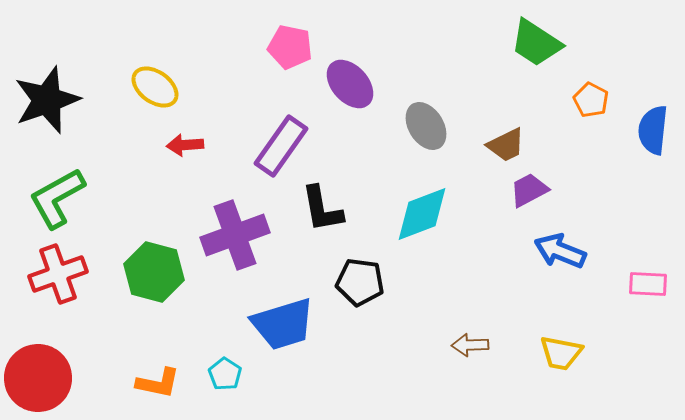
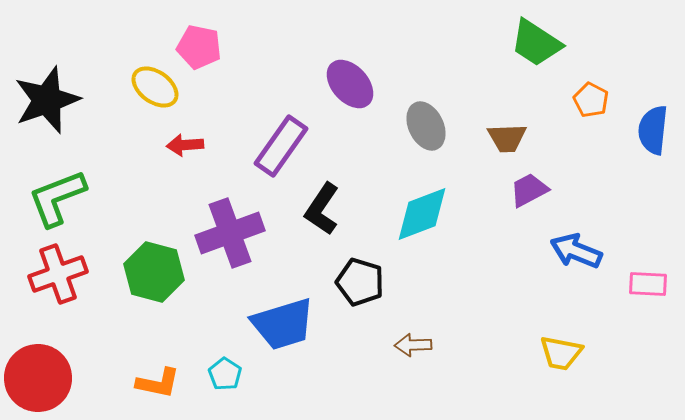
pink pentagon: moved 91 px left
gray ellipse: rotated 6 degrees clockwise
brown trapezoid: moved 1 px right, 7 px up; rotated 24 degrees clockwise
green L-shape: rotated 8 degrees clockwise
black L-shape: rotated 44 degrees clockwise
purple cross: moved 5 px left, 2 px up
blue arrow: moved 16 px right
black pentagon: rotated 9 degrees clockwise
brown arrow: moved 57 px left
